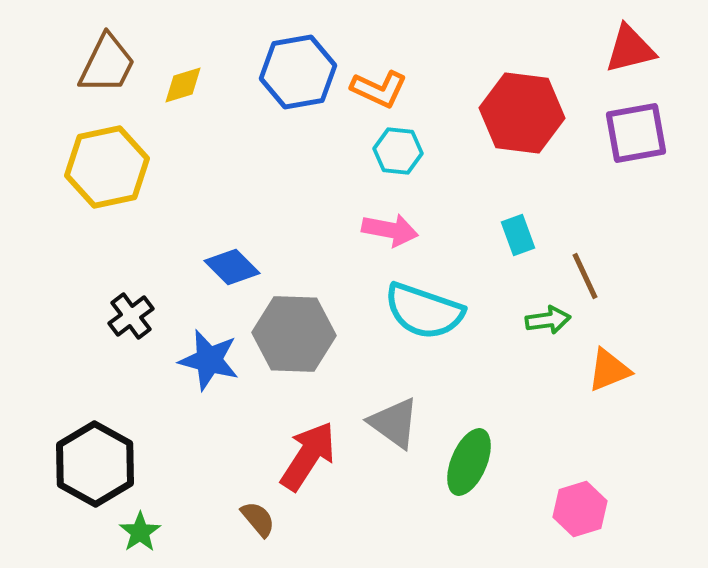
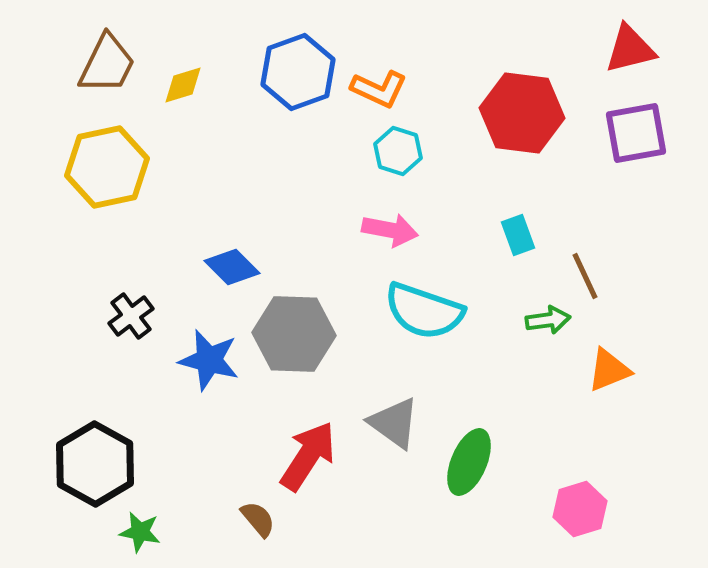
blue hexagon: rotated 10 degrees counterclockwise
cyan hexagon: rotated 12 degrees clockwise
green star: rotated 27 degrees counterclockwise
